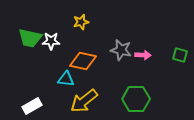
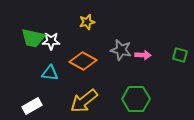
yellow star: moved 6 px right
green trapezoid: moved 3 px right
orange diamond: rotated 16 degrees clockwise
cyan triangle: moved 16 px left, 6 px up
